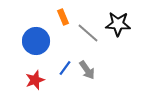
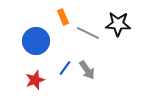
gray line: rotated 15 degrees counterclockwise
